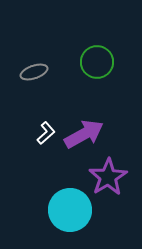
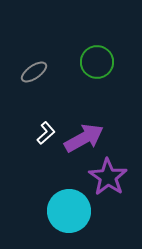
gray ellipse: rotated 16 degrees counterclockwise
purple arrow: moved 4 px down
purple star: rotated 6 degrees counterclockwise
cyan circle: moved 1 px left, 1 px down
